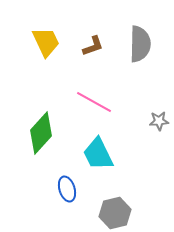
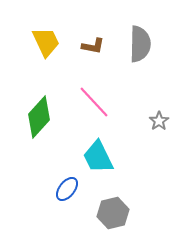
brown L-shape: rotated 30 degrees clockwise
pink line: rotated 18 degrees clockwise
gray star: rotated 30 degrees counterclockwise
green diamond: moved 2 px left, 16 px up
cyan trapezoid: moved 3 px down
blue ellipse: rotated 55 degrees clockwise
gray hexagon: moved 2 px left
